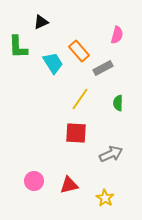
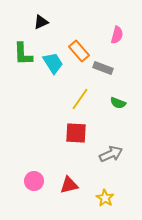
green L-shape: moved 5 px right, 7 px down
gray rectangle: rotated 48 degrees clockwise
green semicircle: rotated 70 degrees counterclockwise
